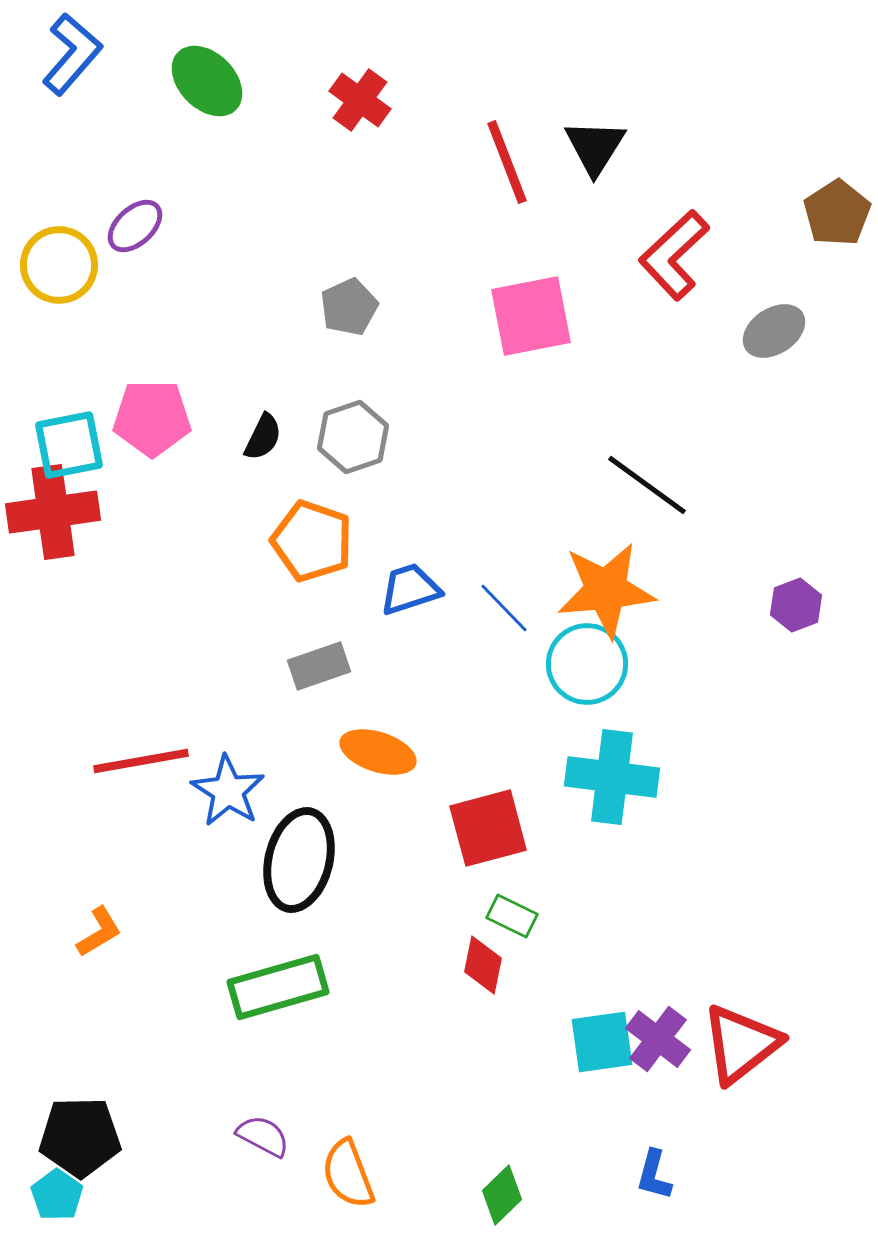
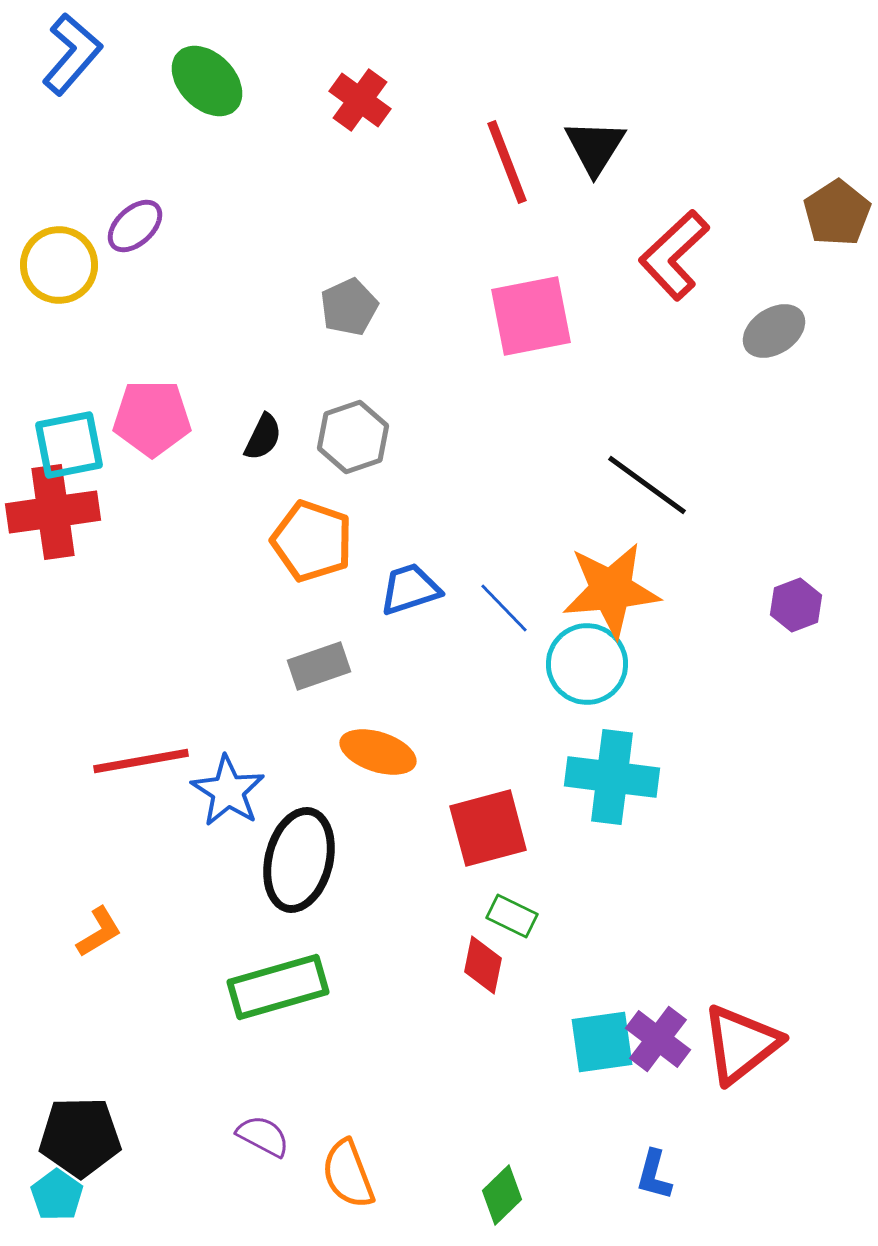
orange star at (606, 590): moved 5 px right
